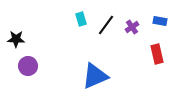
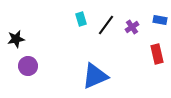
blue rectangle: moved 1 px up
black star: rotated 12 degrees counterclockwise
